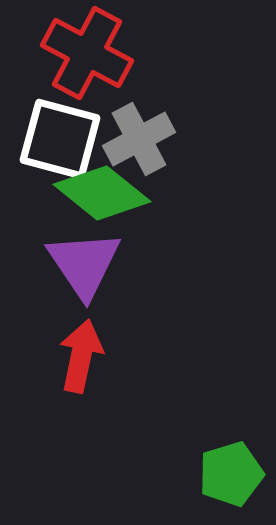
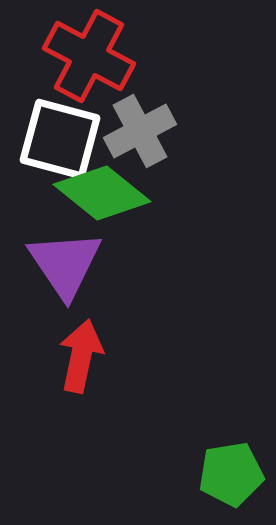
red cross: moved 2 px right, 3 px down
gray cross: moved 1 px right, 8 px up
purple triangle: moved 19 px left
green pentagon: rotated 8 degrees clockwise
